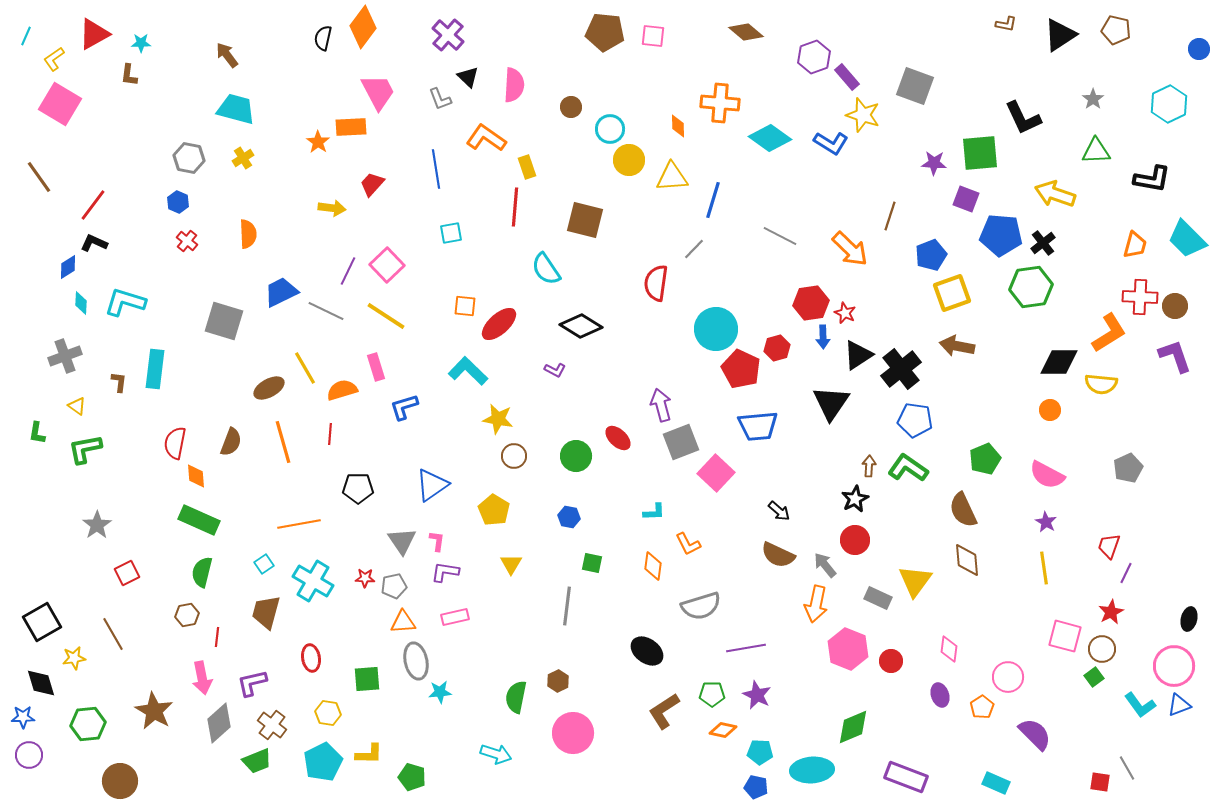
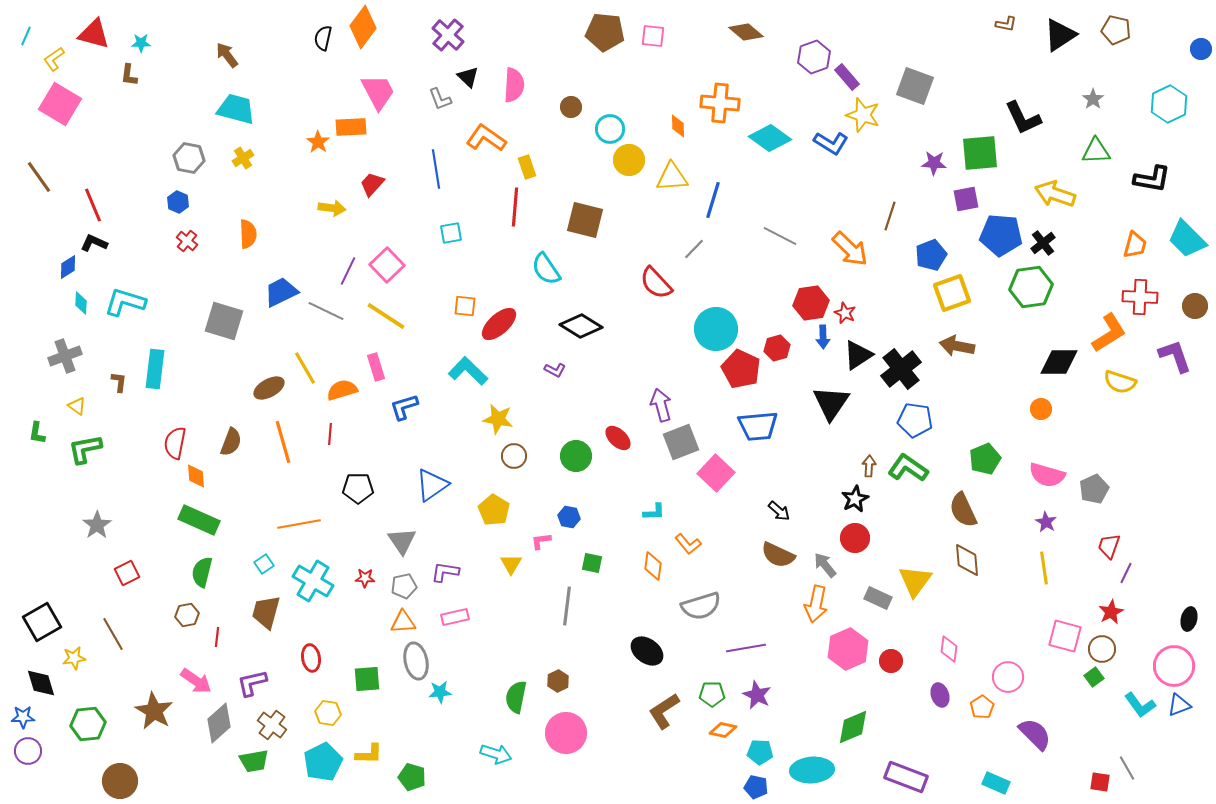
red triangle at (94, 34): rotated 44 degrees clockwise
blue circle at (1199, 49): moved 2 px right
purple square at (966, 199): rotated 32 degrees counterclockwise
red line at (93, 205): rotated 60 degrees counterclockwise
red semicircle at (656, 283): rotated 51 degrees counterclockwise
brown circle at (1175, 306): moved 20 px right
yellow semicircle at (1101, 384): moved 19 px right, 2 px up; rotated 12 degrees clockwise
orange circle at (1050, 410): moved 9 px left, 1 px up
gray pentagon at (1128, 468): moved 34 px left, 21 px down
pink semicircle at (1047, 475): rotated 12 degrees counterclockwise
red circle at (855, 540): moved 2 px up
pink L-shape at (437, 541): moved 104 px right; rotated 105 degrees counterclockwise
orange L-shape at (688, 544): rotated 12 degrees counterclockwise
gray pentagon at (394, 586): moved 10 px right
pink hexagon at (848, 649): rotated 15 degrees clockwise
pink arrow at (202, 678): moved 6 px left, 3 px down; rotated 44 degrees counterclockwise
pink circle at (573, 733): moved 7 px left
purple circle at (29, 755): moved 1 px left, 4 px up
green trapezoid at (257, 761): moved 3 px left; rotated 12 degrees clockwise
